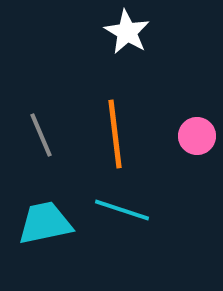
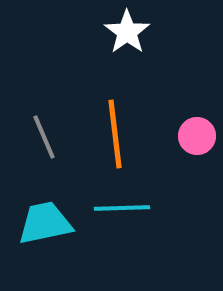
white star: rotated 6 degrees clockwise
gray line: moved 3 px right, 2 px down
cyan line: moved 2 px up; rotated 20 degrees counterclockwise
